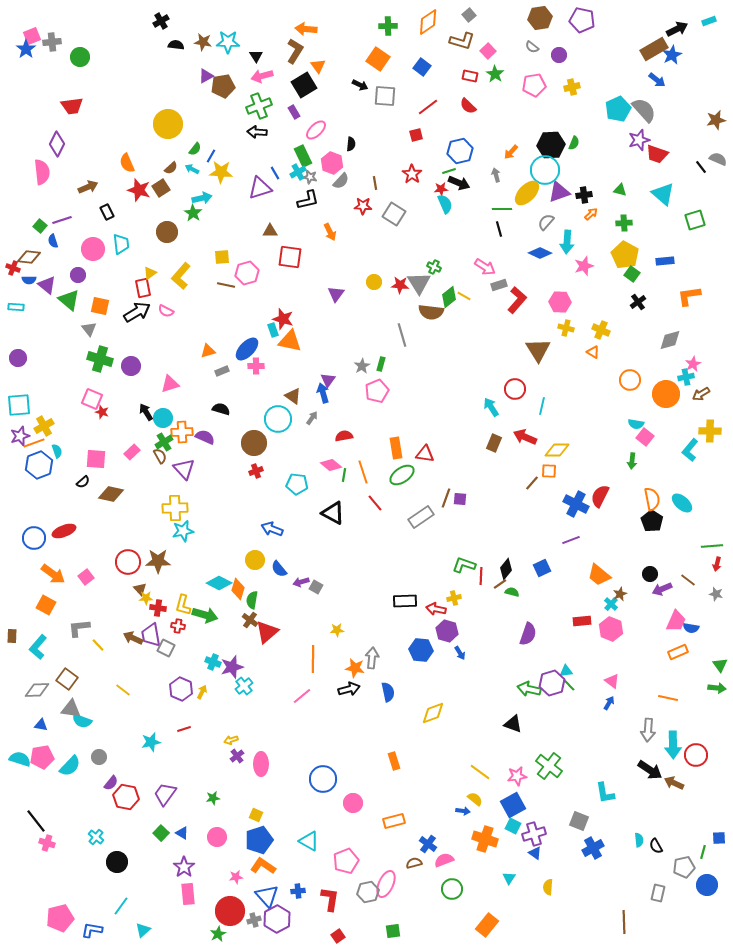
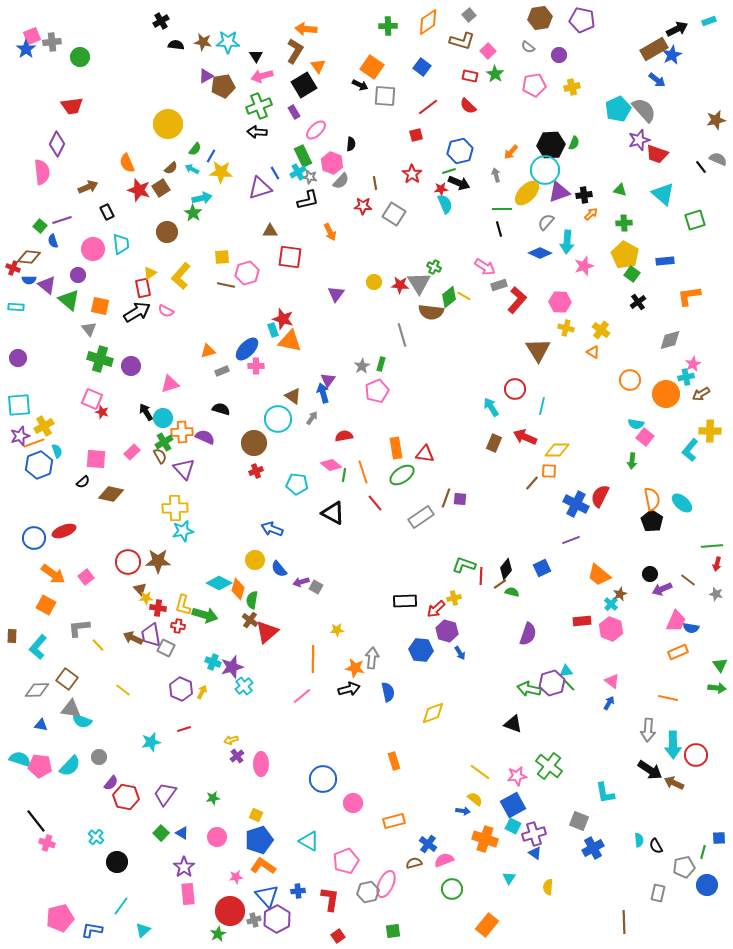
gray semicircle at (532, 47): moved 4 px left
orange square at (378, 59): moved 6 px left, 8 px down
yellow cross at (601, 330): rotated 12 degrees clockwise
red arrow at (436, 609): rotated 54 degrees counterclockwise
pink pentagon at (42, 757): moved 2 px left, 9 px down; rotated 15 degrees clockwise
